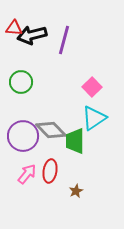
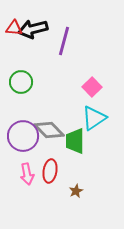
black arrow: moved 1 px right, 6 px up
purple line: moved 1 px down
gray diamond: moved 2 px left
pink arrow: rotated 130 degrees clockwise
